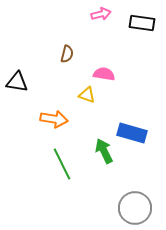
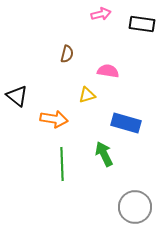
black rectangle: moved 1 px down
pink semicircle: moved 4 px right, 3 px up
black triangle: moved 14 px down; rotated 30 degrees clockwise
yellow triangle: rotated 36 degrees counterclockwise
blue rectangle: moved 6 px left, 10 px up
green arrow: moved 3 px down
green line: rotated 24 degrees clockwise
gray circle: moved 1 px up
